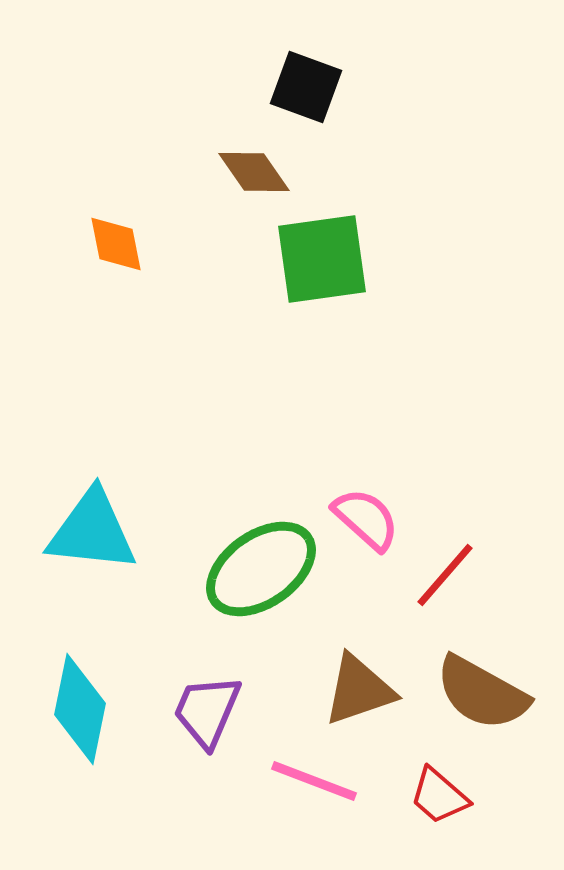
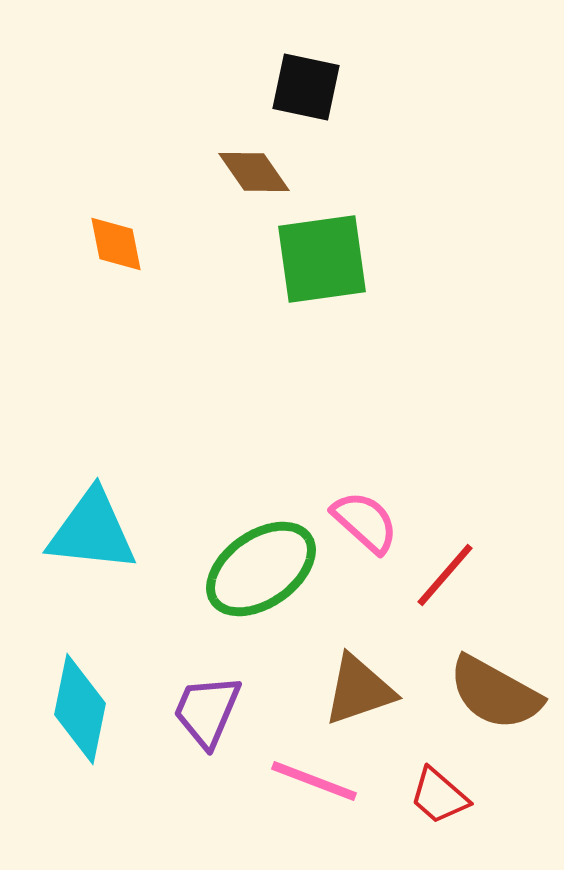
black square: rotated 8 degrees counterclockwise
pink semicircle: moved 1 px left, 3 px down
brown semicircle: moved 13 px right
